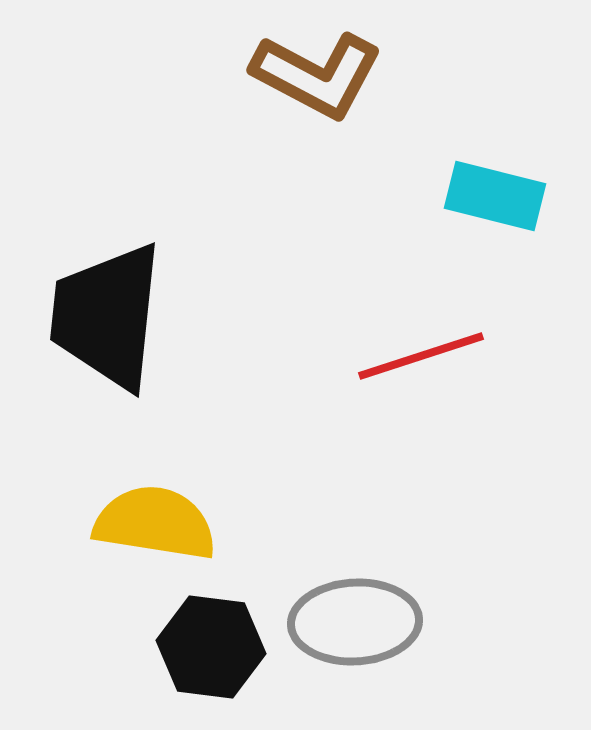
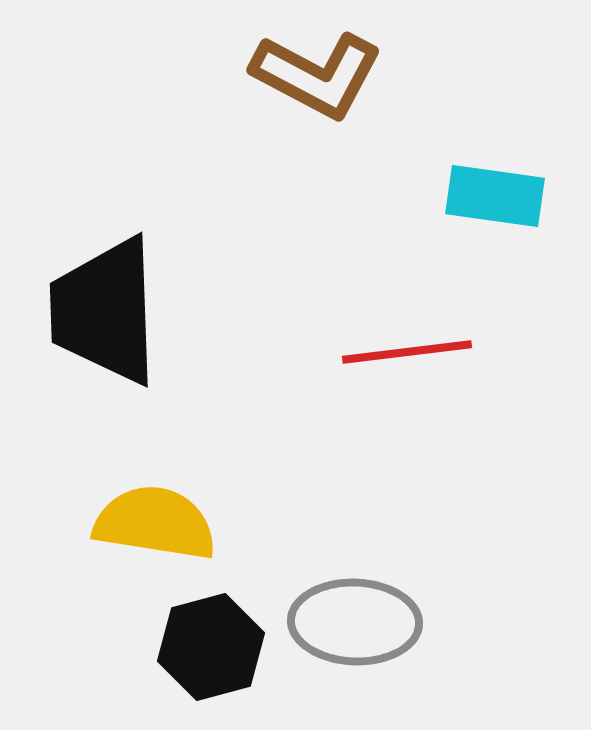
cyan rectangle: rotated 6 degrees counterclockwise
black trapezoid: moved 2 px left, 5 px up; rotated 8 degrees counterclockwise
red line: moved 14 px left, 4 px up; rotated 11 degrees clockwise
gray ellipse: rotated 5 degrees clockwise
black hexagon: rotated 22 degrees counterclockwise
